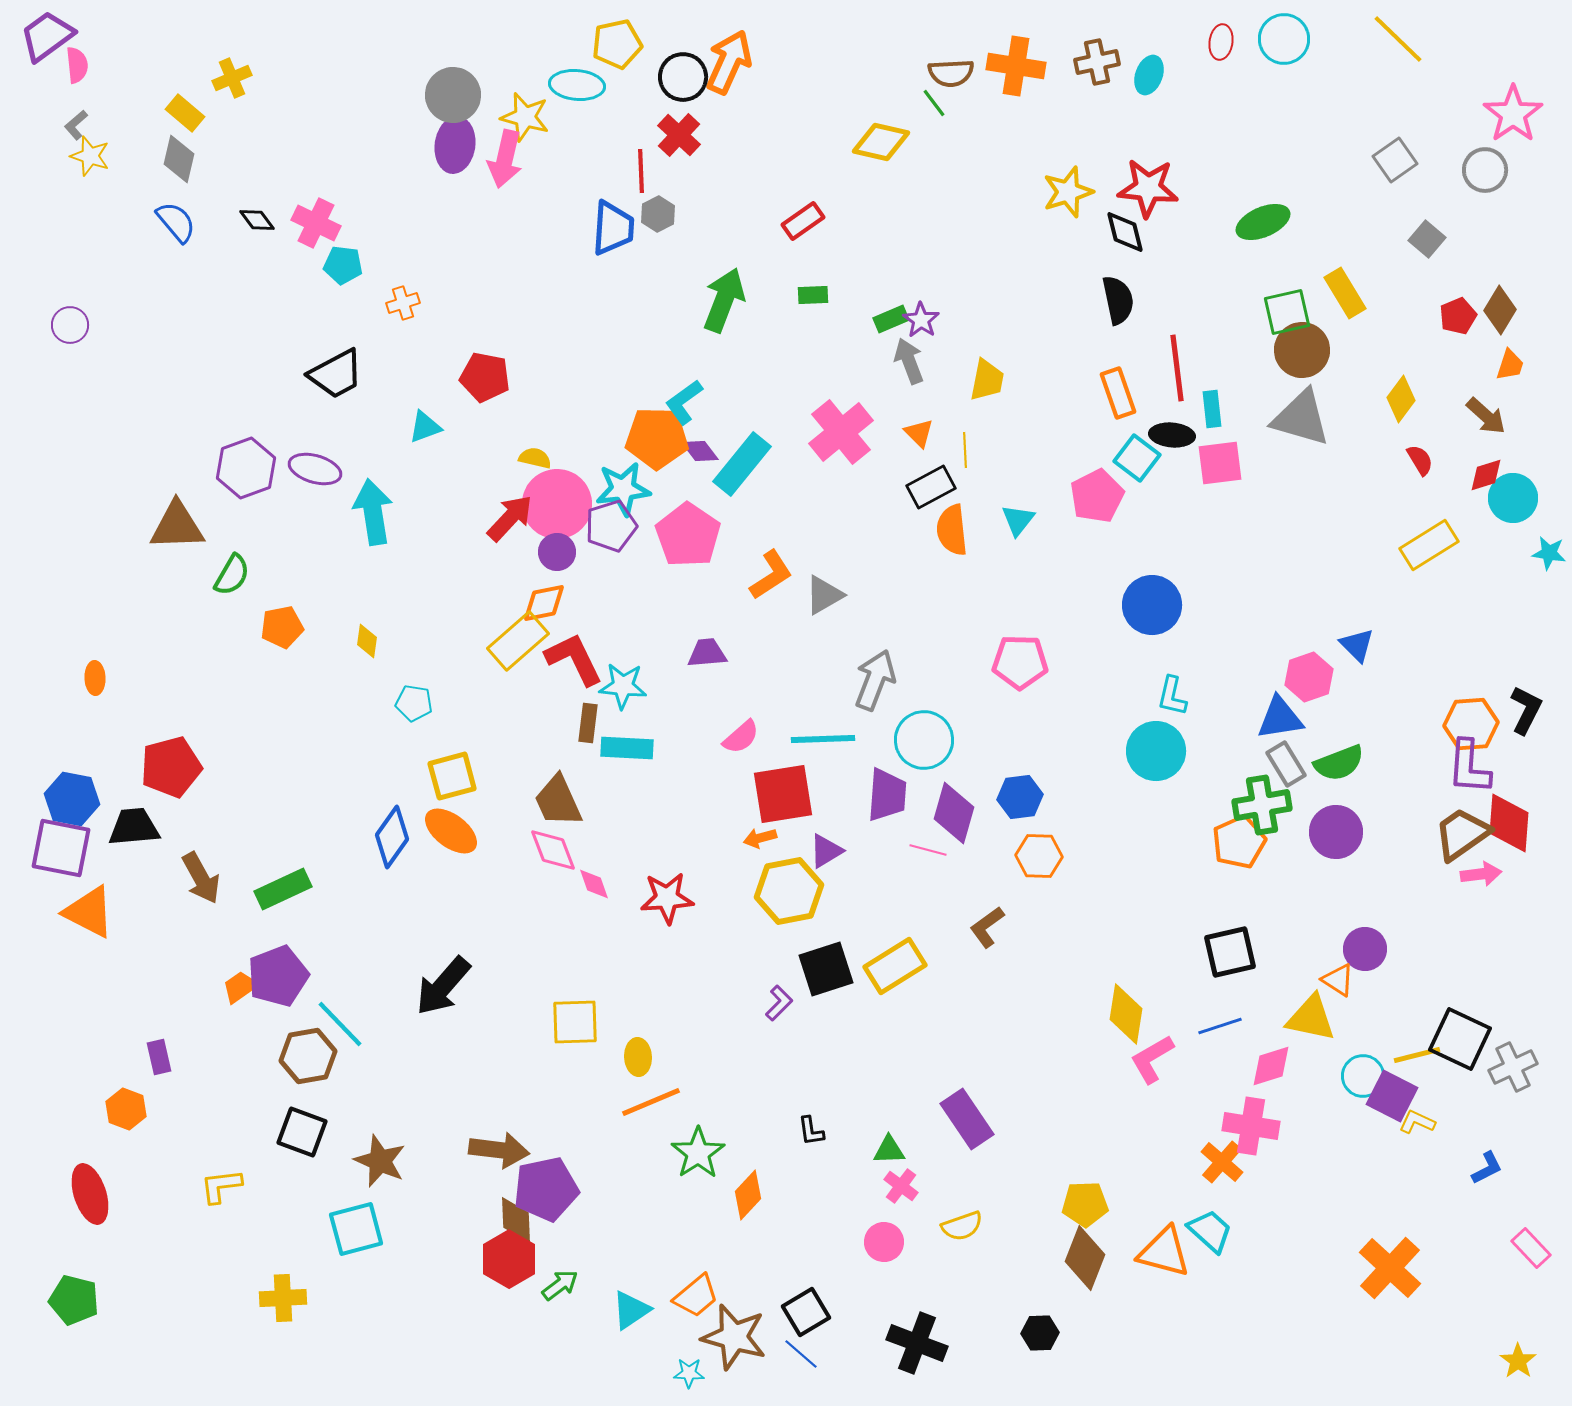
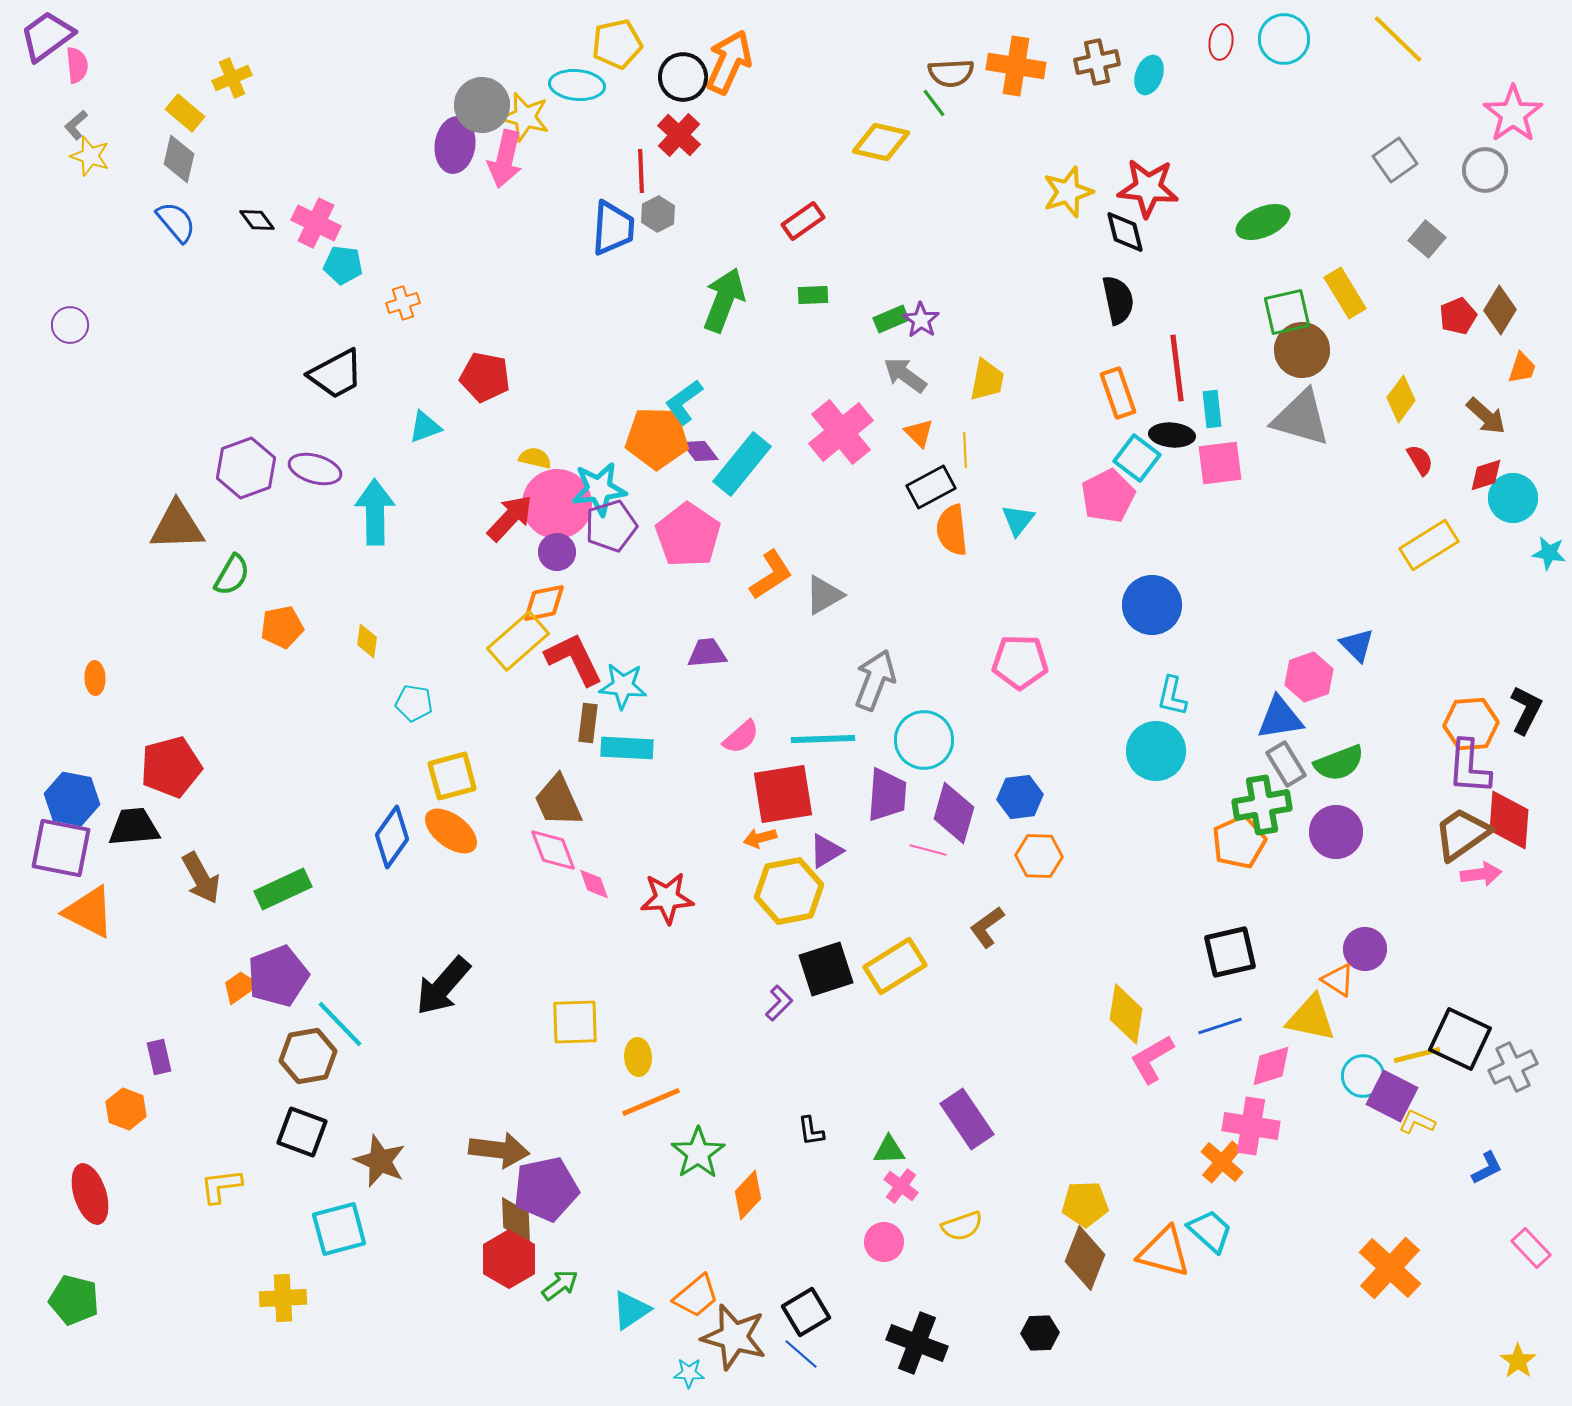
gray circle at (453, 95): moved 29 px right, 10 px down
gray arrow at (909, 361): moved 4 px left, 14 px down; rotated 33 degrees counterclockwise
orange trapezoid at (1510, 365): moved 12 px right, 3 px down
cyan star at (623, 489): moved 24 px left
pink pentagon at (1097, 496): moved 11 px right
cyan arrow at (373, 512): moved 2 px right; rotated 8 degrees clockwise
red diamond at (1509, 823): moved 3 px up
cyan square at (356, 1229): moved 17 px left
